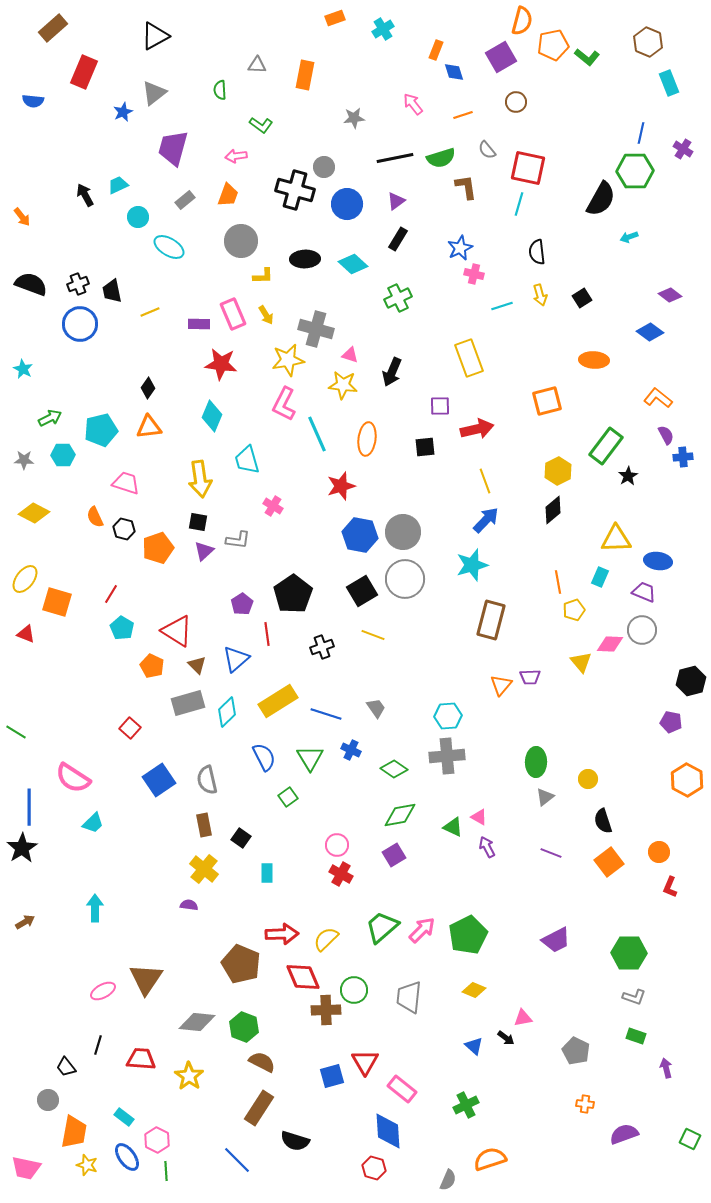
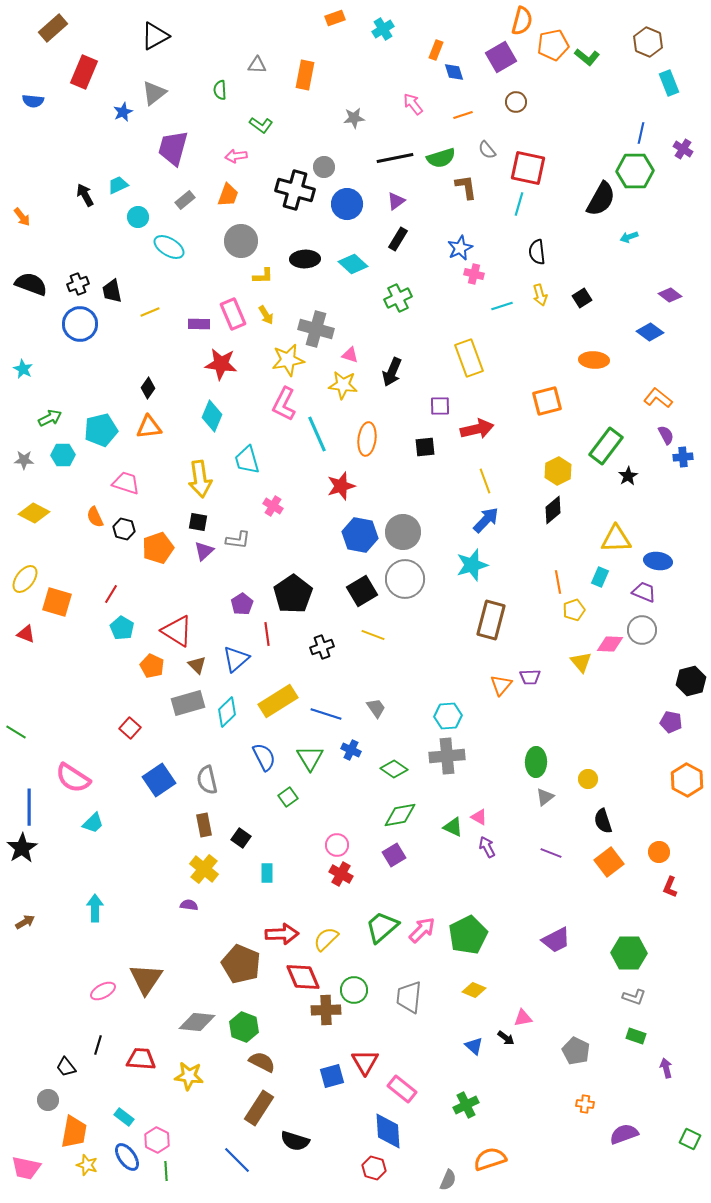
yellow star at (189, 1076): rotated 28 degrees counterclockwise
